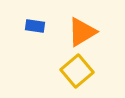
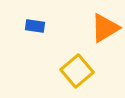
orange triangle: moved 23 px right, 4 px up
